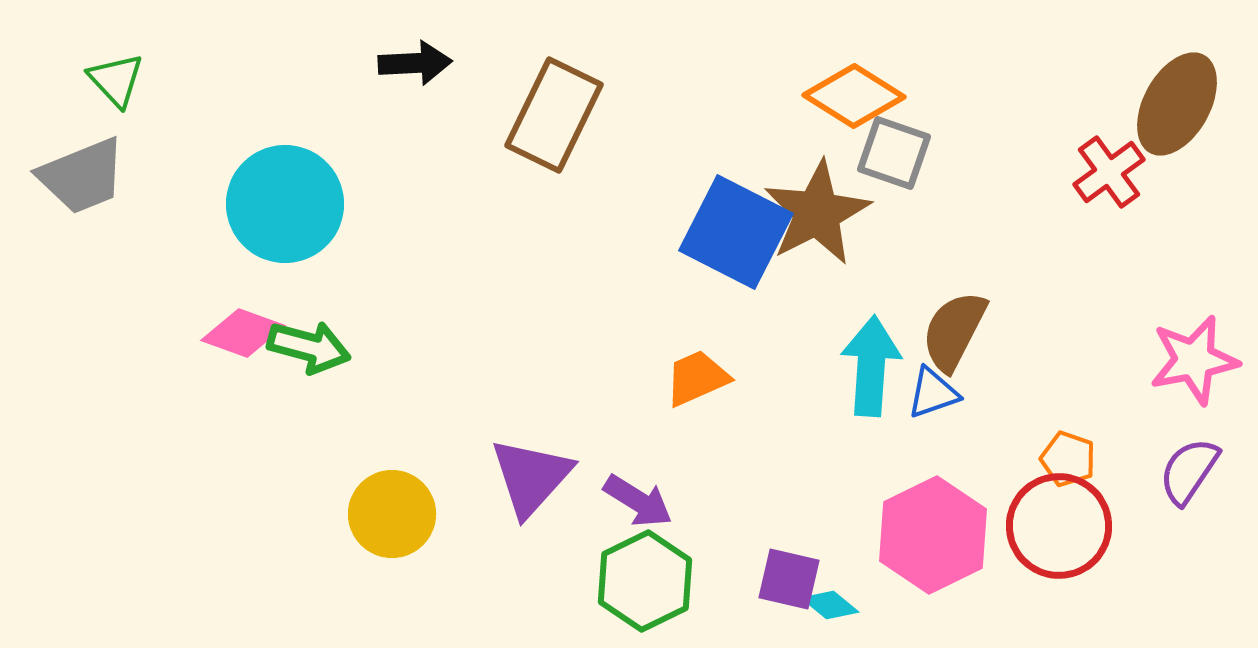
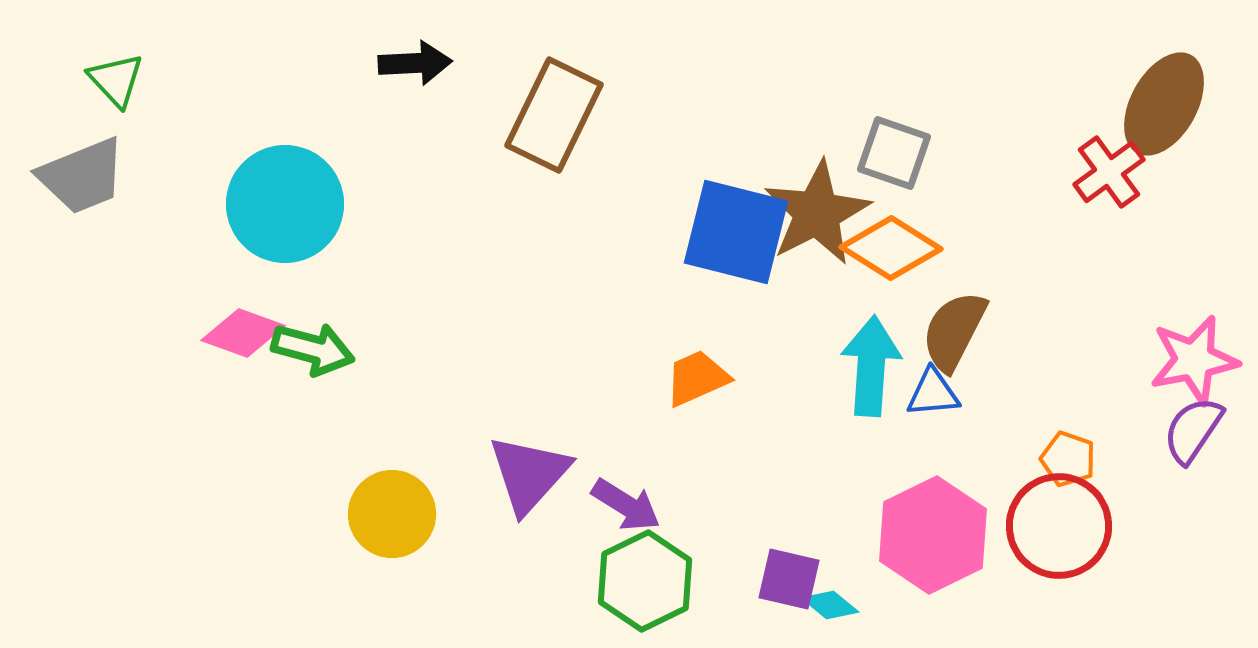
orange diamond: moved 37 px right, 152 px down
brown ellipse: moved 13 px left
blue square: rotated 13 degrees counterclockwise
green arrow: moved 4 px right, 2 px down
blue triangle: rotated 14 degrees clockwise
purple semicircle: moved 4 px right, 41 px up
purple triangle: moved 2 px left, 3 px up
purple arrow: moved 12 px left, 4 px down
